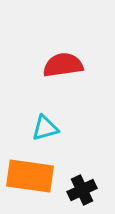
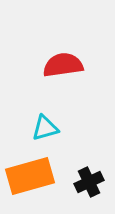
orange rectangle: rotated 24 degrees counterclockwise
black cross: moved 7 px right, 8 px up
